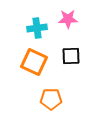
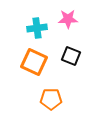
black square: rotated 24 degrees clockwise
